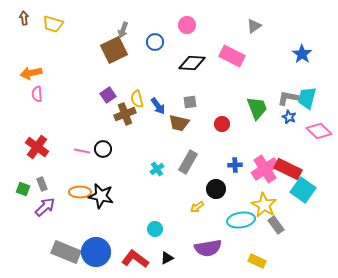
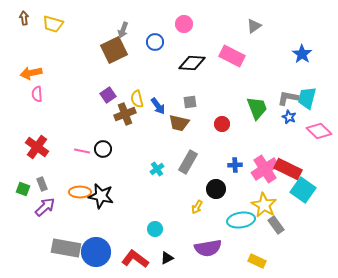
pink circle at (187, 25): moved 3 px left, 1 px up
yellow arrow at (197, 207): rotated 24 degrees counterclockwise
gray rectangle at (66, 252): moved 4 px up; rotated 12 degrees counterclockwise
